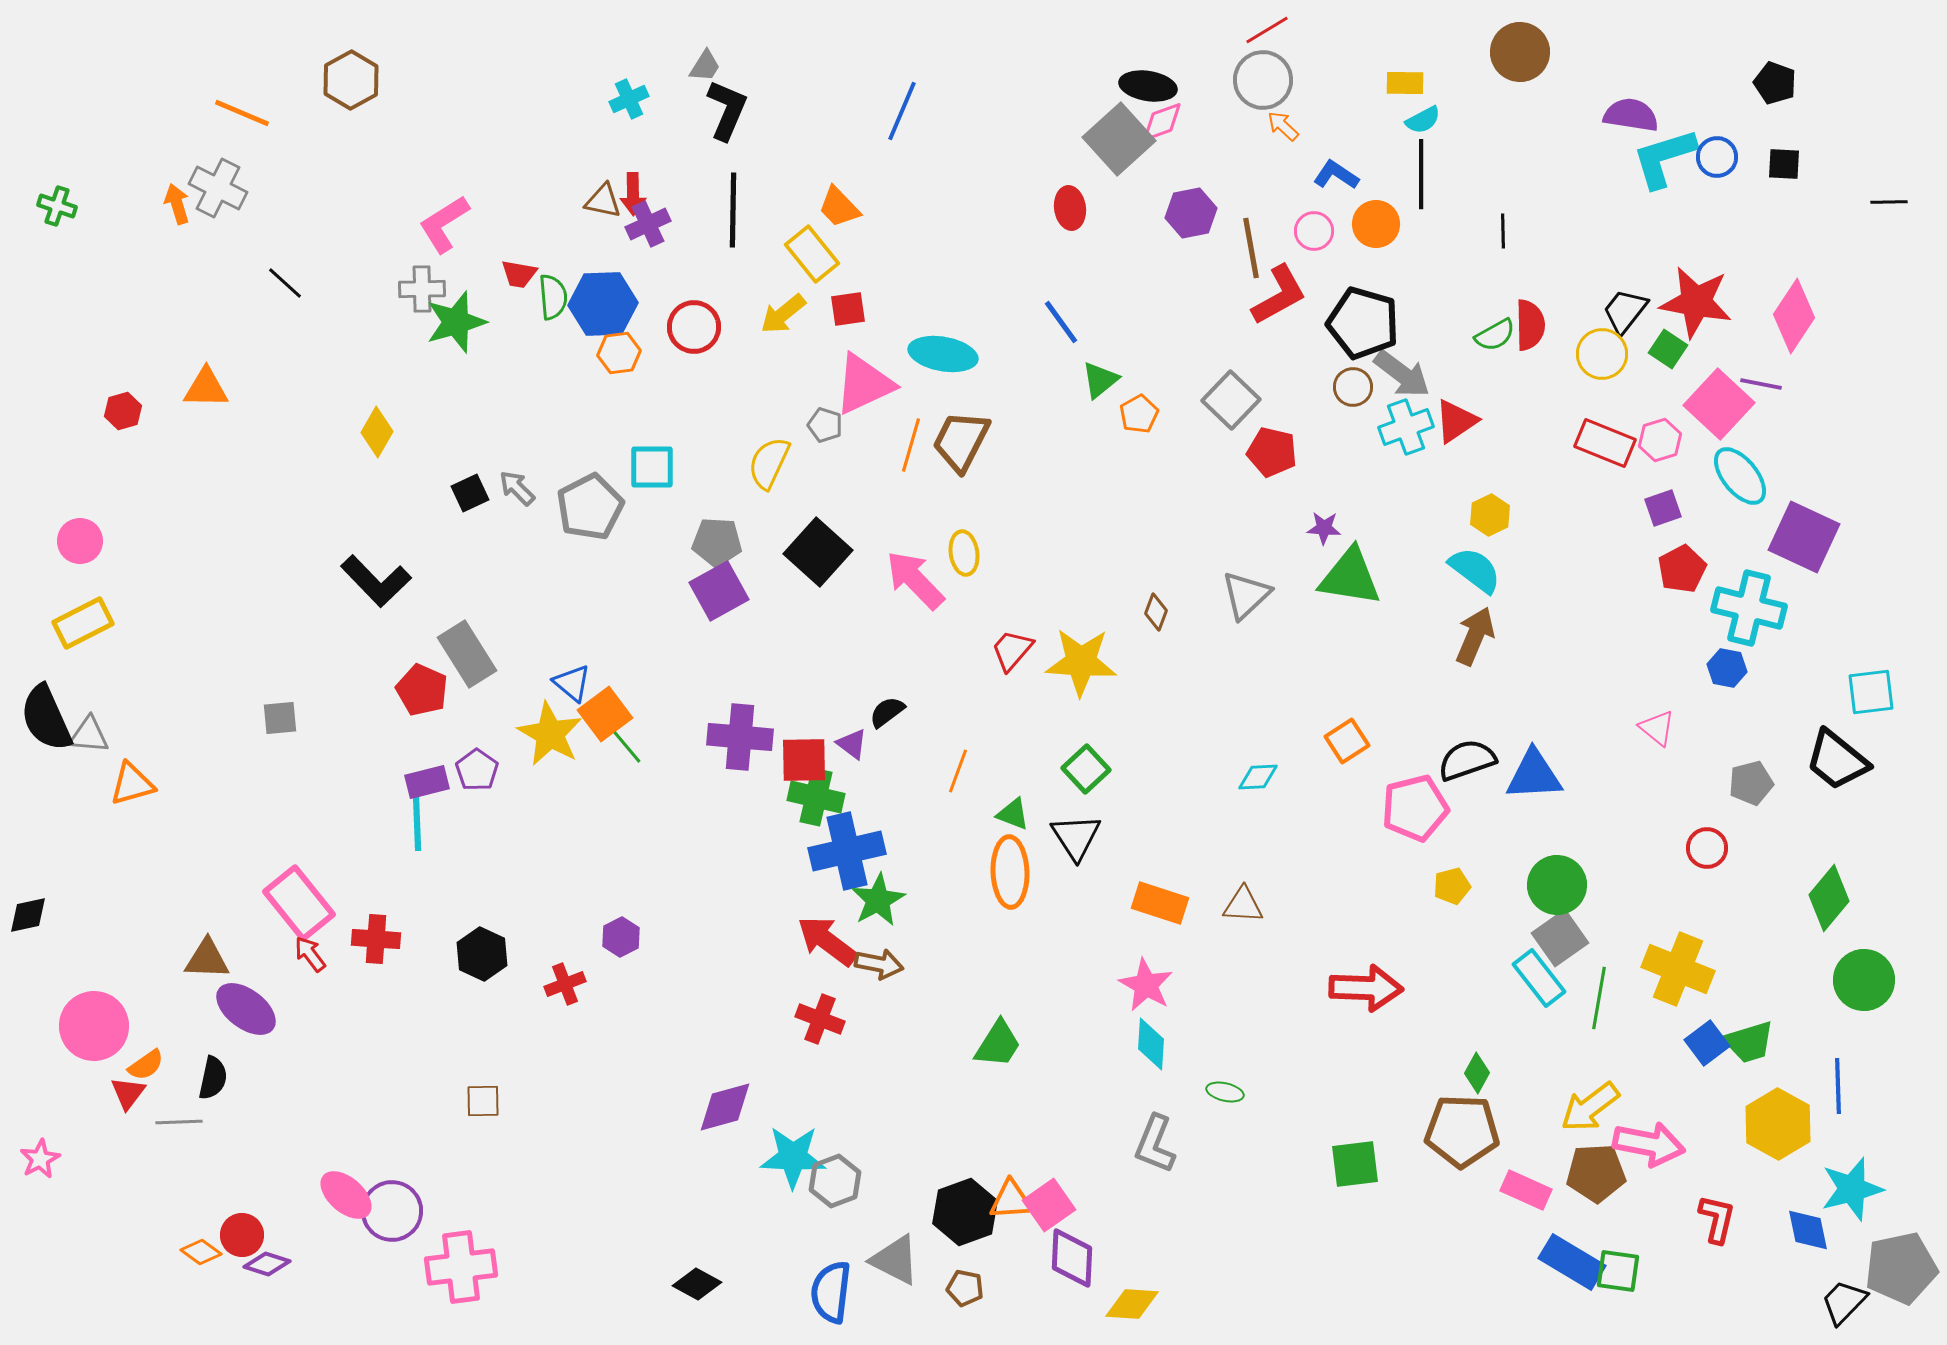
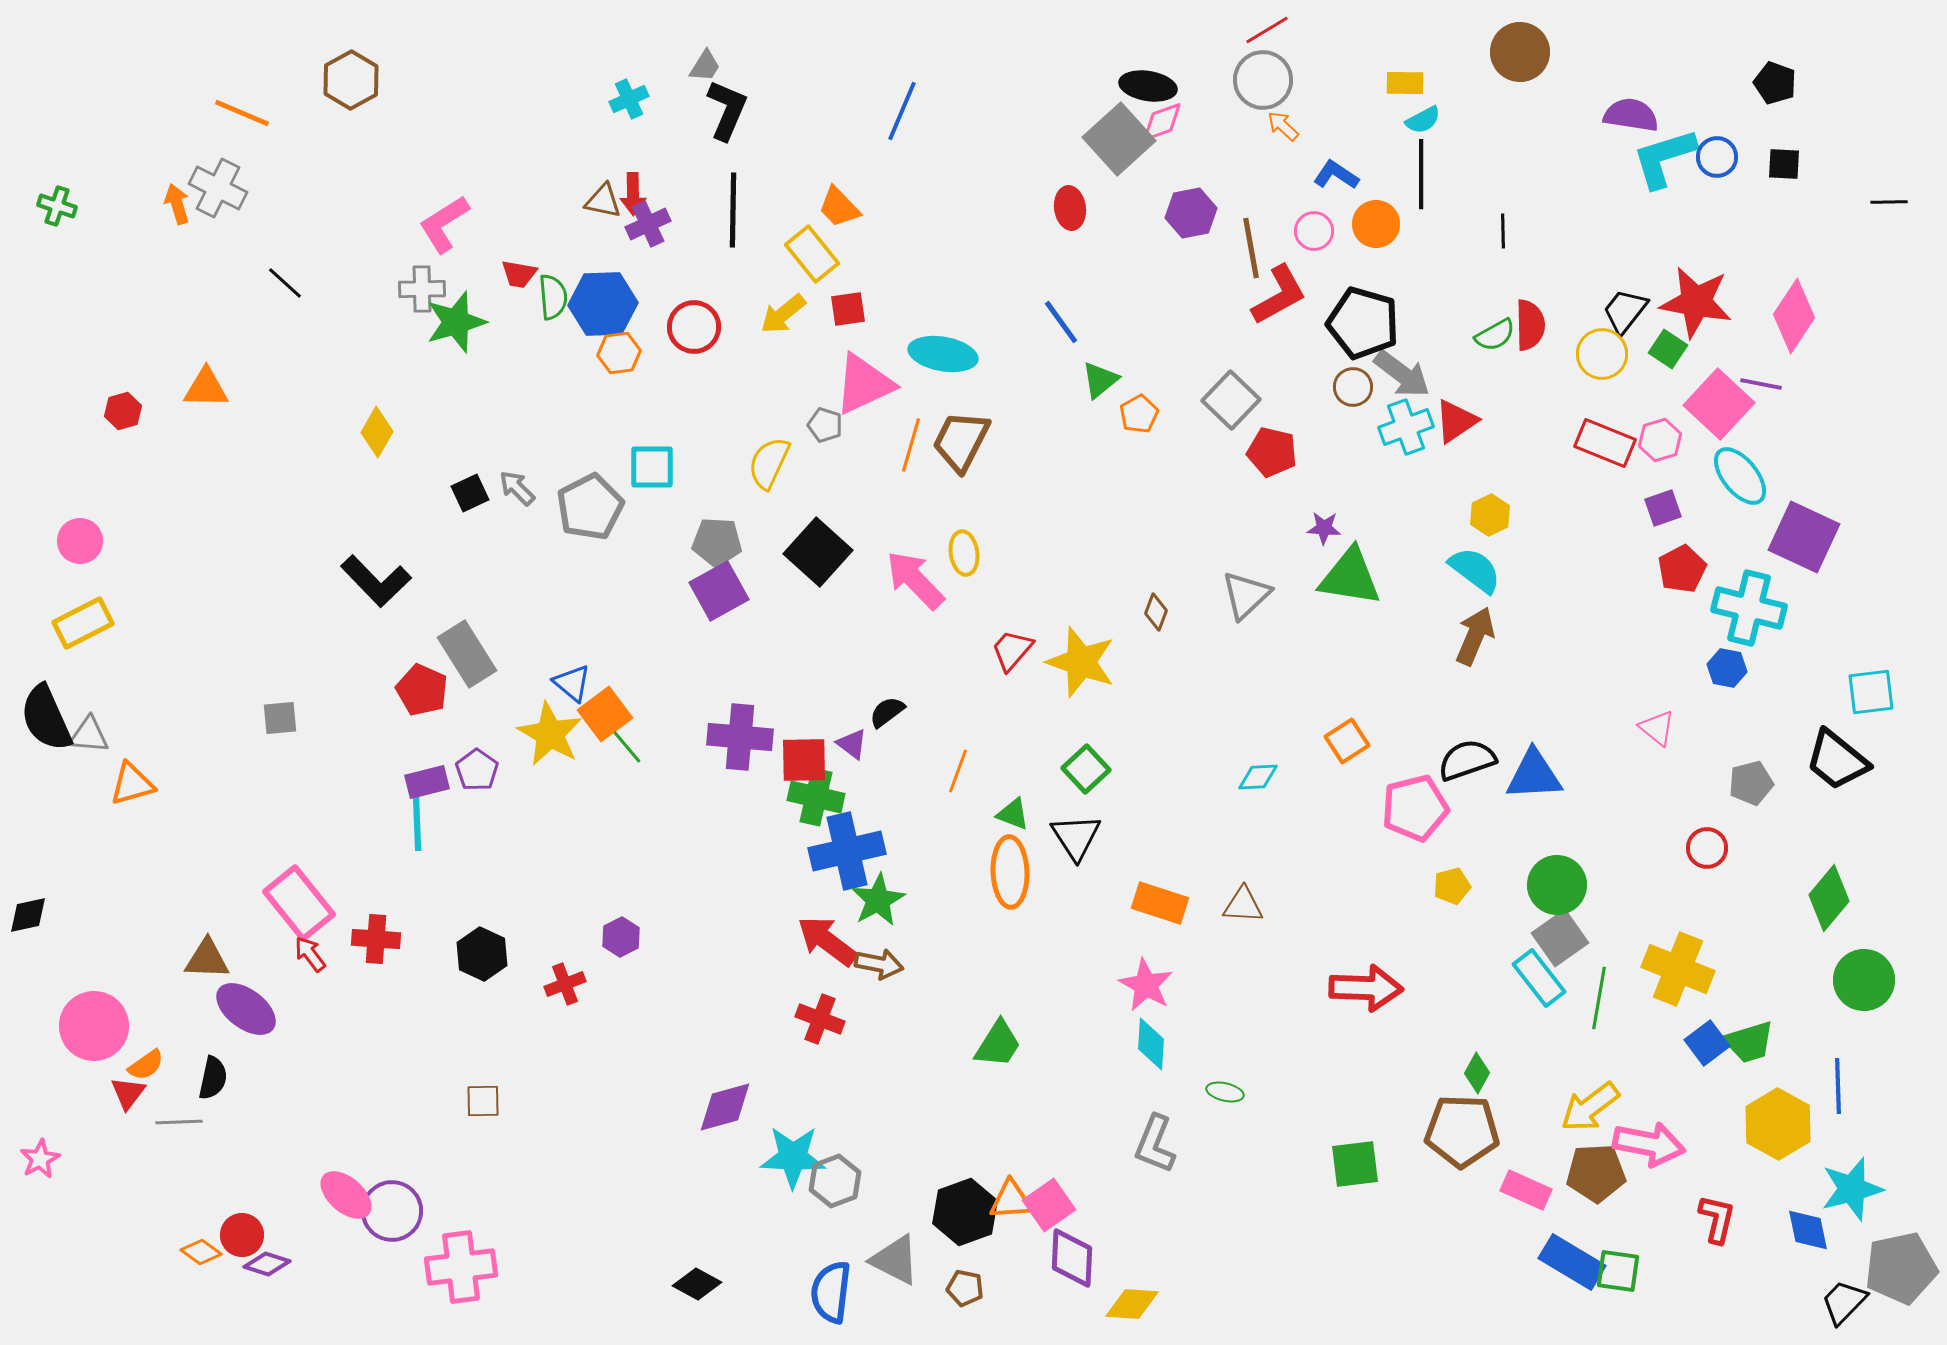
yellow star at (1081, 662): rotated 16 degrees clockwise
